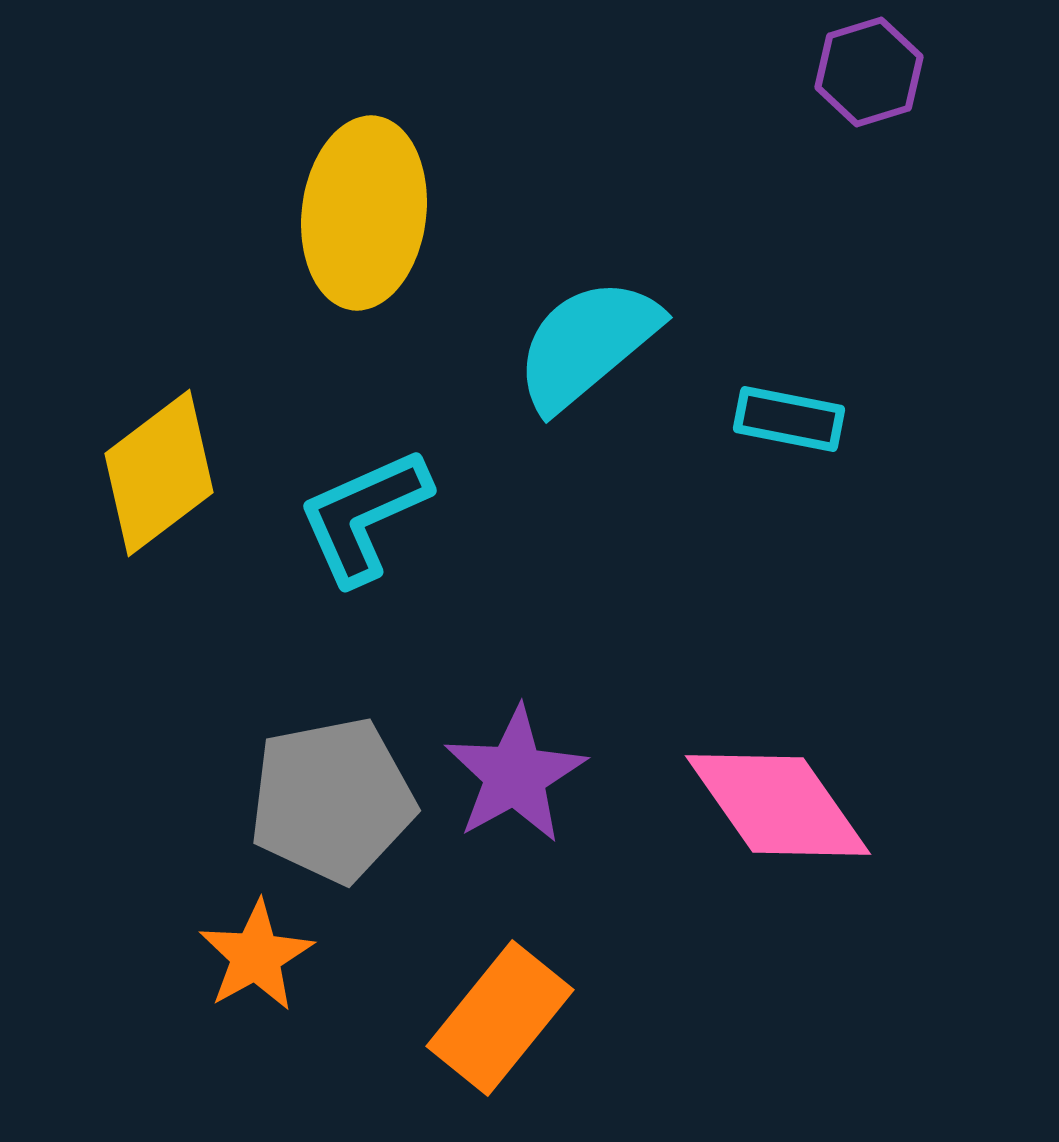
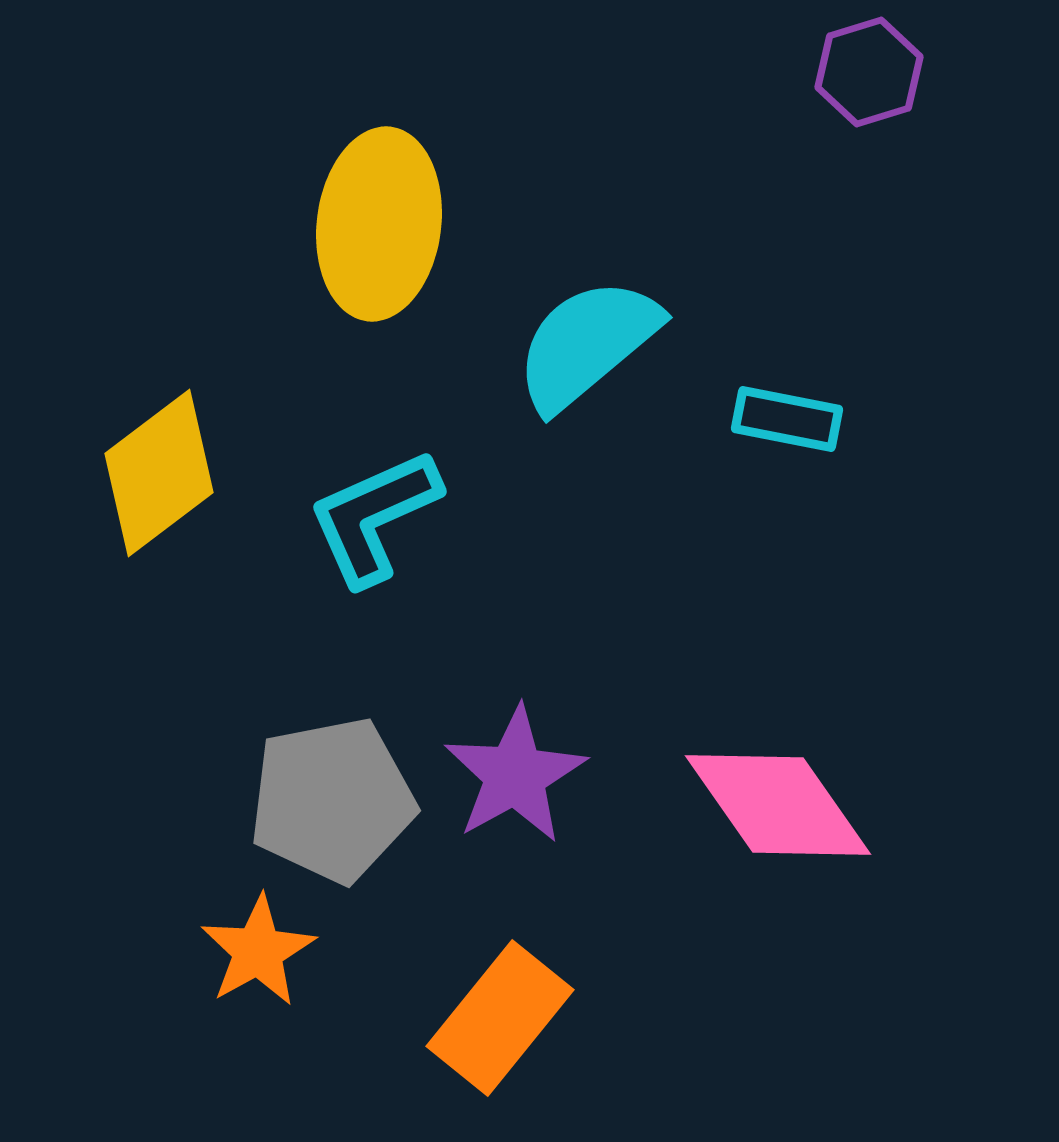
yellow ellipse: moved 15 px right, 11 px down
cyan rectangle: moved 2 px left
cyan L-shape: moved 10 px right, 1 px down
orange star: moved 2 px right, 5 px up
